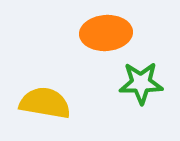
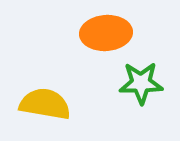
yellow semicircle: moved 1 px down
